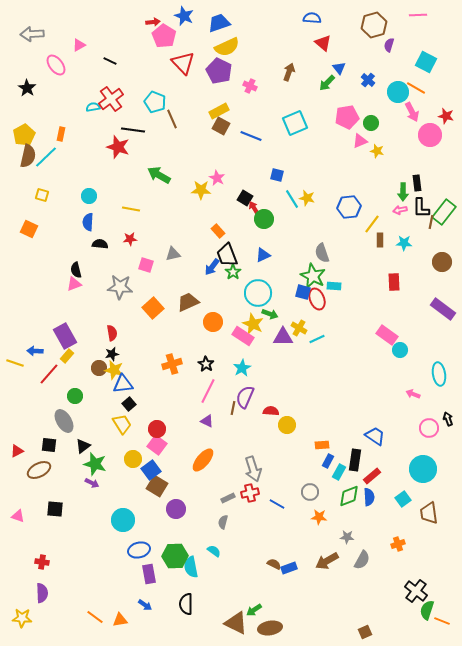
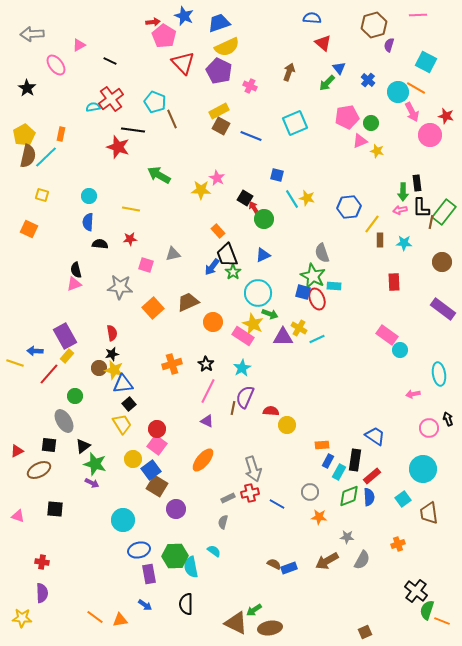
pink arrow at (413, 394): rotated 32 degrees counterclockwise
